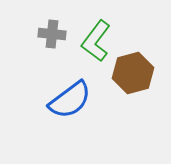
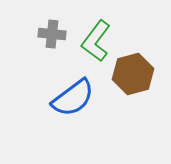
brown hexagon: moved 1 px down
blue semicircle: moved 3 px right, 2 px up
